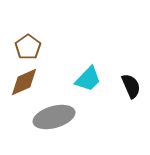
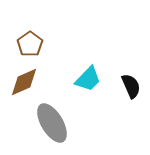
brown pentagon: moved 2 px right, 3 px up
gray ellipse: moved 2 px left, 6 px down; rotated 75 degrees clockwise
